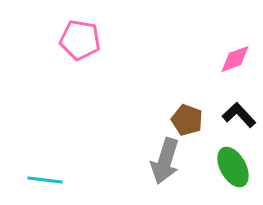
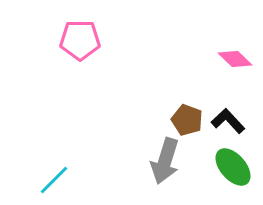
pink pentagon: rotated 9 degrees counterclockwise
pink diamond: rotated 64 degrees clockwise
black L-shape: moved 11 px left, 6 px down
green ellipse: rotated 12 degrees counterclockwise
cyan line: moved 9 px right; rotated 52 degrees counterclockwise
